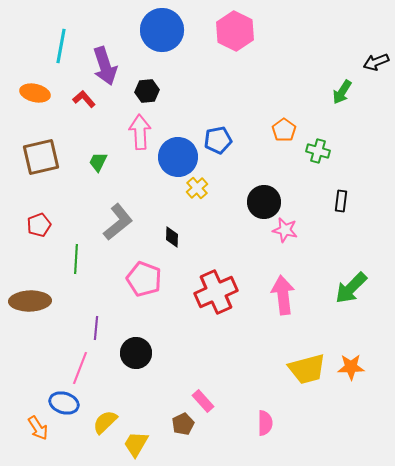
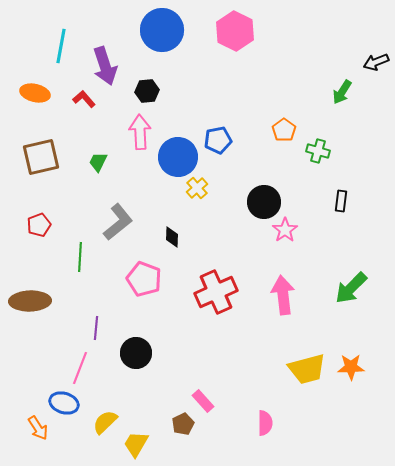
pink star at (285, 230): rotated 25 degrees clockwise
green line at (76, 259): moved 4 px right, 2 px up
